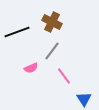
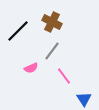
black line: moved 1 px right, 1 px up; rotated 25 degrees counterclockwise
